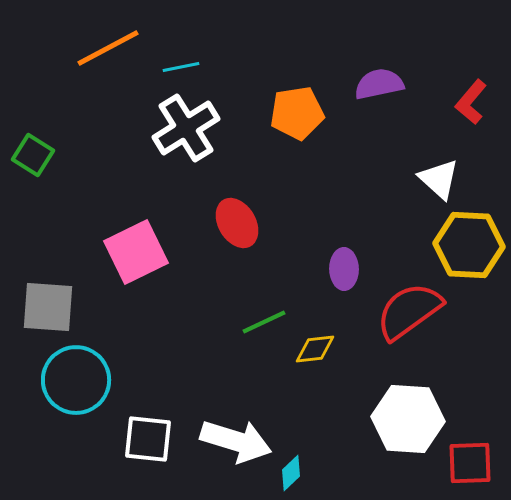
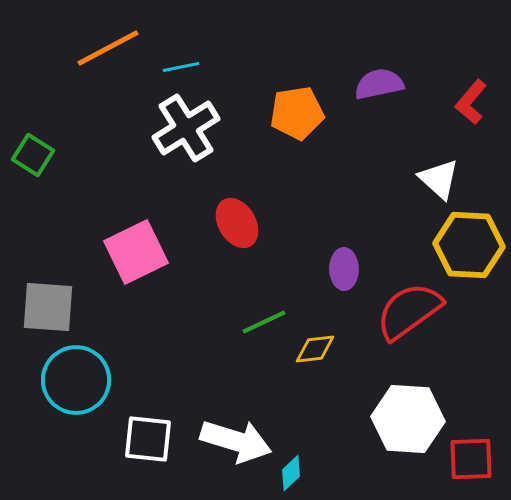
red square: moved 1 px right, 4 px up
